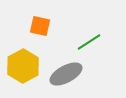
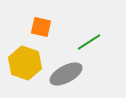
orange square: moved 1 px right, 1 px down
yellow hexagon: moved 2 px right, 3 px up; rotated 12 degrees counterclockwise
